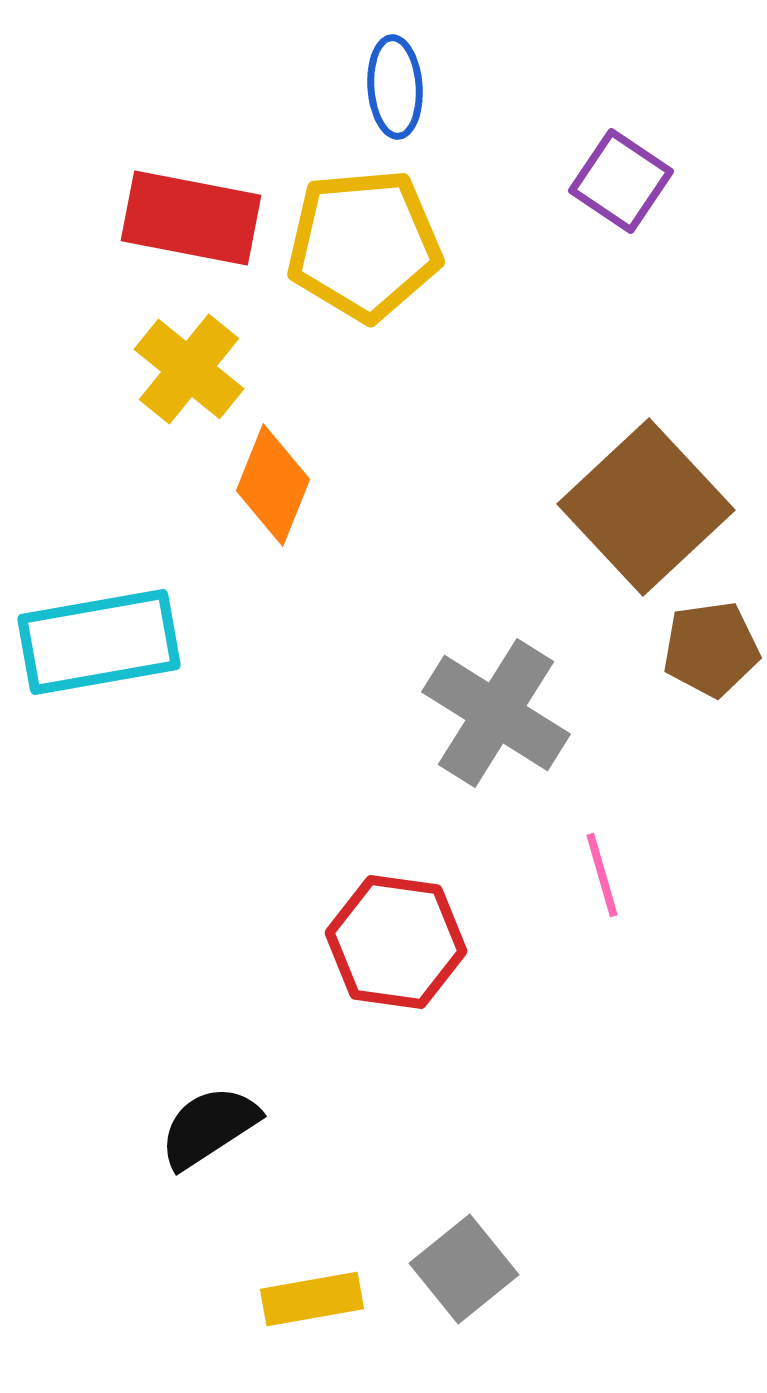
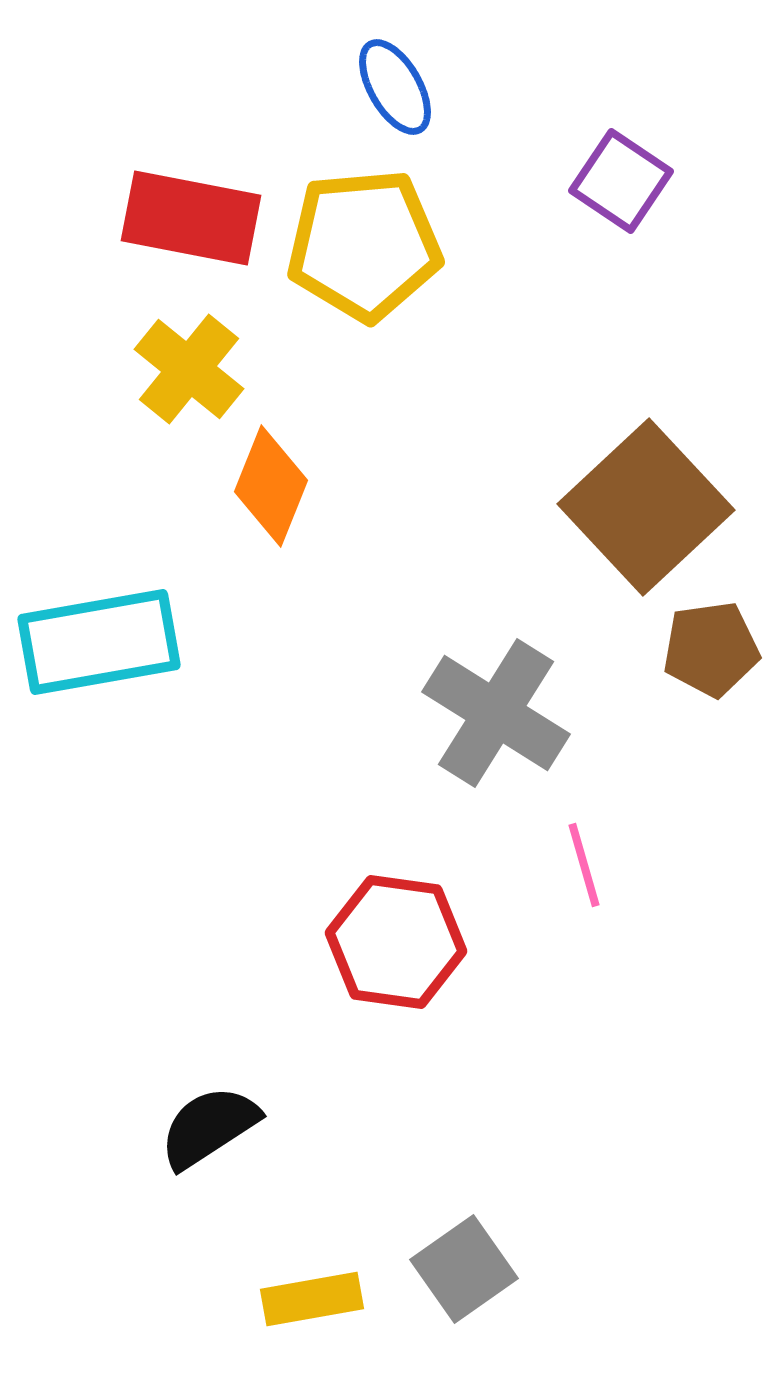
blue ellipse: rotated 26 degrees counterclockwise
orange diamond: moved 2 px left, 1 px down
pink line: moved 18 px left, 10 px up
gray square: rotated 4 degrees clockwise
